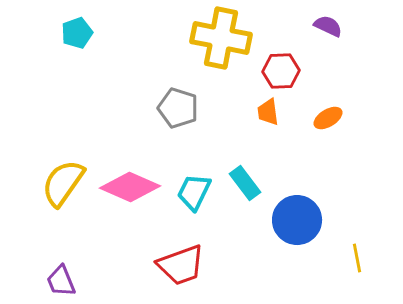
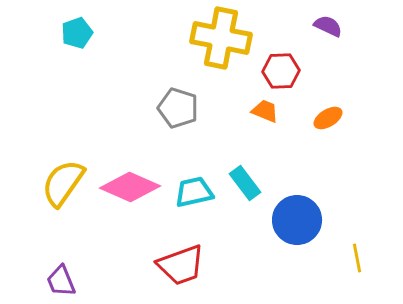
orange trapezoid: moved 3 px left, 1 px up; rotated 120 degrees clockwise
cyan trapezoid: rotated 51 degrees clockwise
